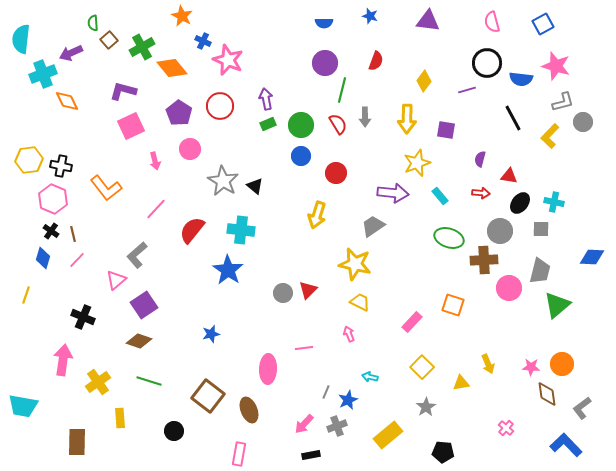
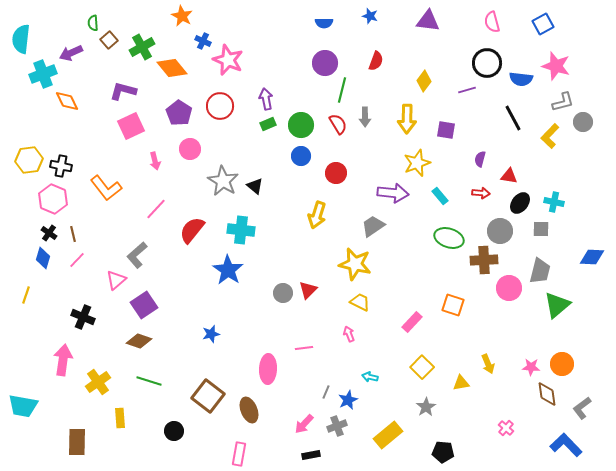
black cross at (51, 231): moved 2 px left, 2 px down
